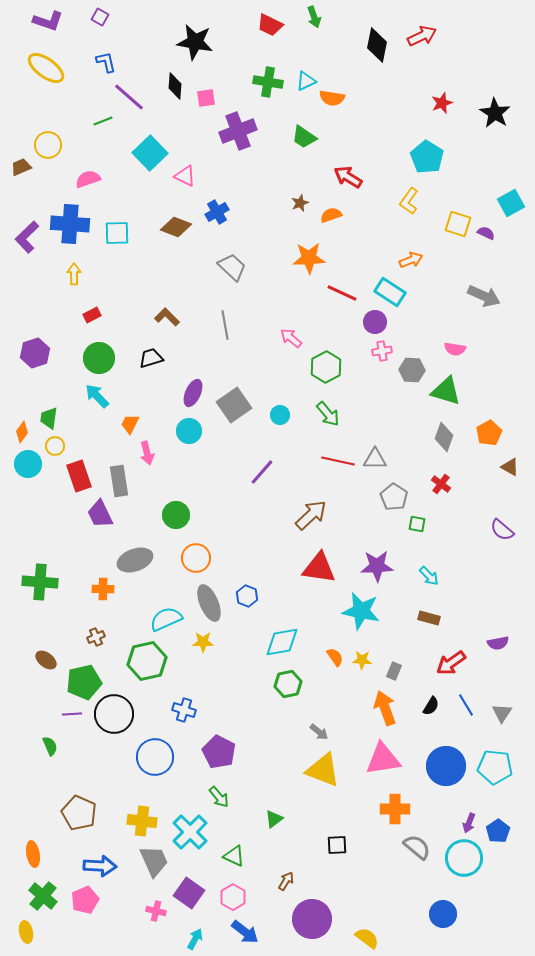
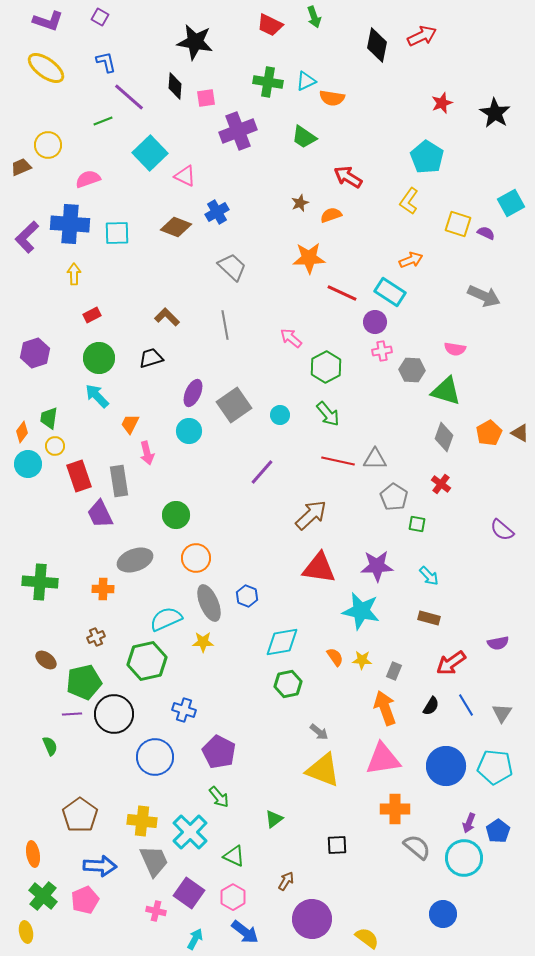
brown triangle at (510, 467): moved 10 px right, 34 px up
brown pentagon at (79, 813): moved 1 px right, 2 px down; rotated 12 degrees clockwise
